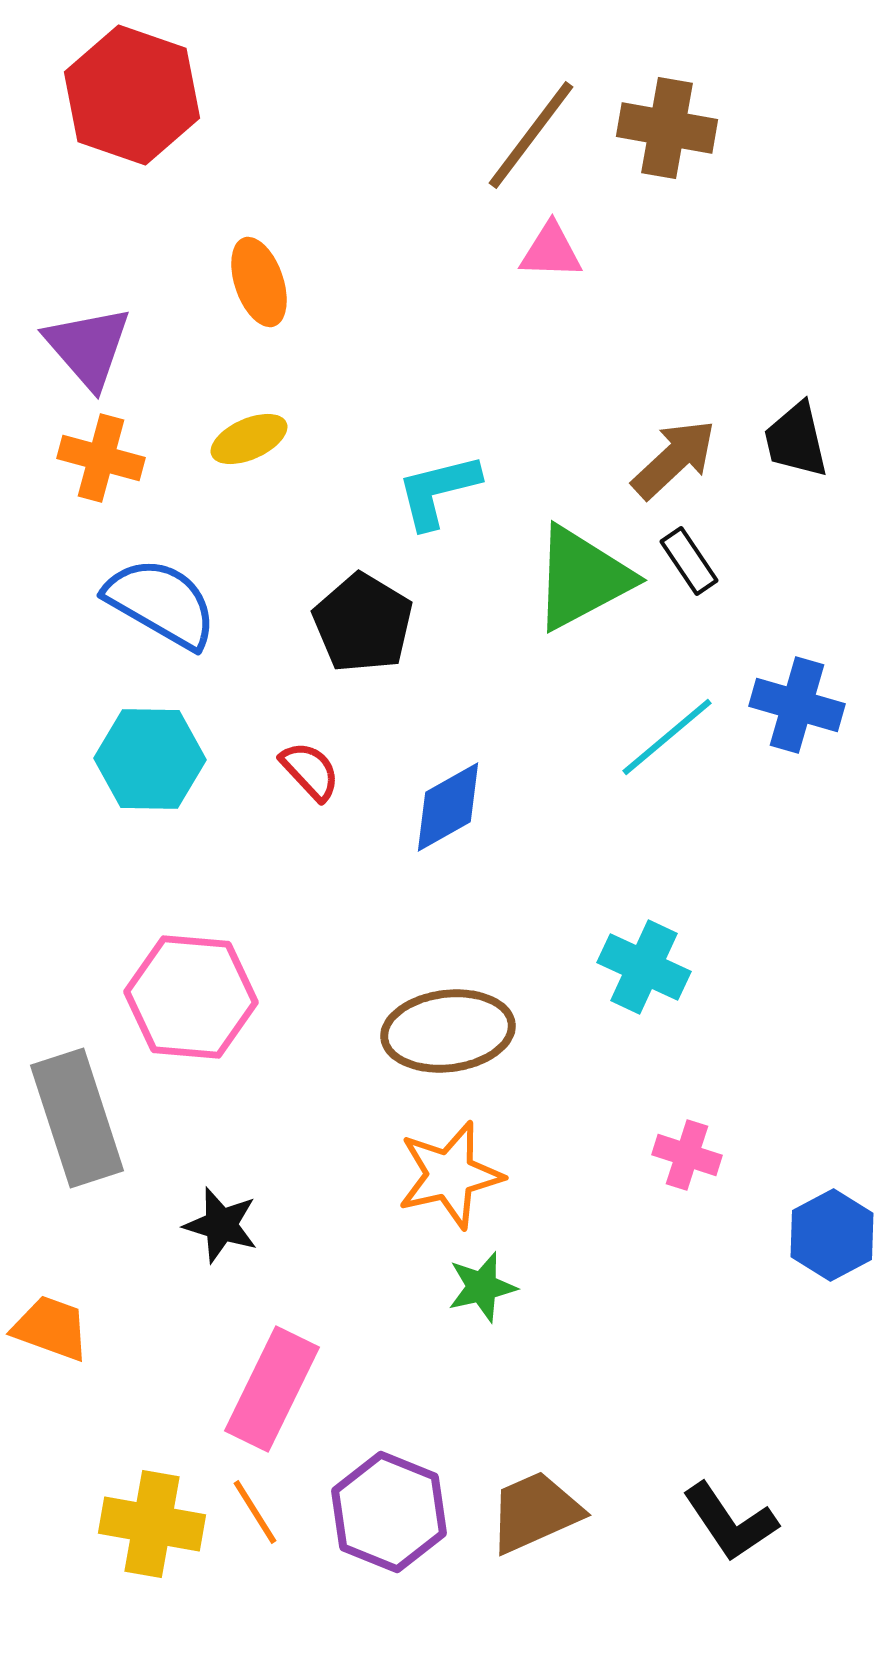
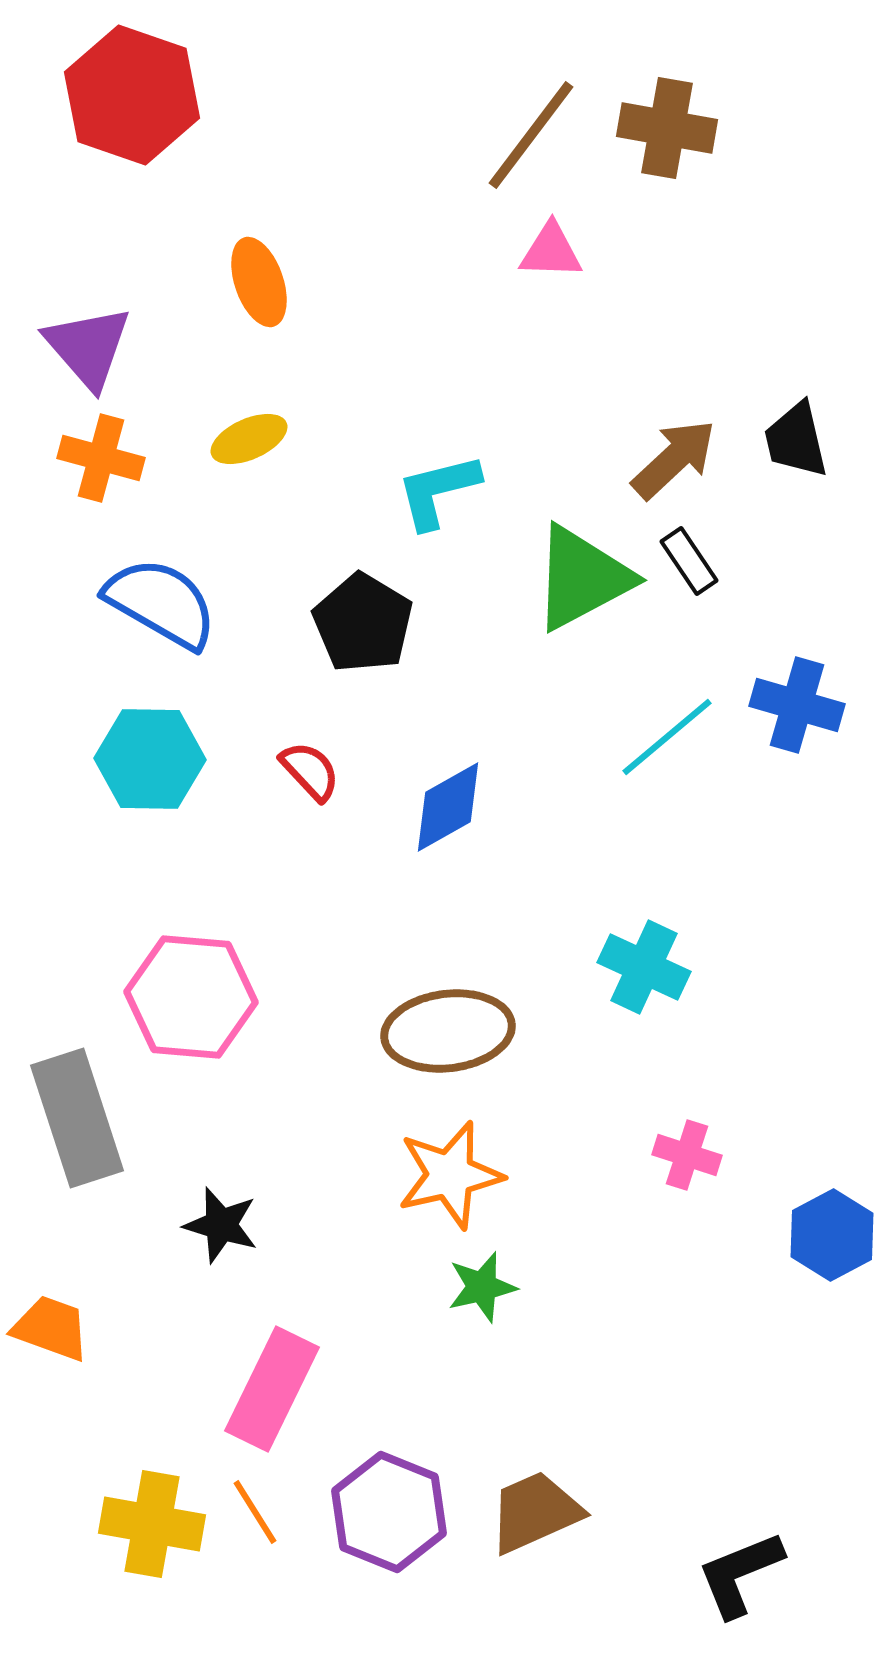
black L-shape: moved 10 px right, 52 px down; rotated 102 degrees clockwise
